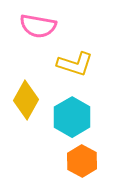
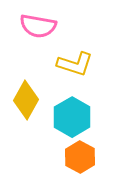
orange hexagon: moved 2 px left, 4 px up
